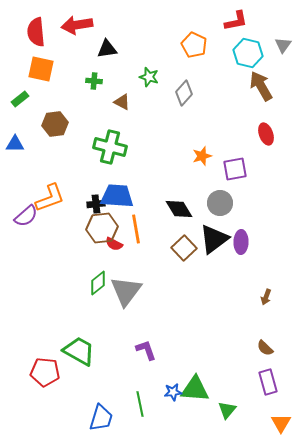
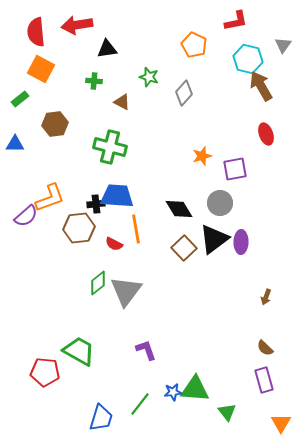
cyan hexagon at (248, 53): moved 6 px down
orange square at (41, 69): rotated 16 degrees clockwise
brown hexagon at (102, 228): moved 23 px left
purple rectangle at (268, 382): moved 4 px left, 2 px up
green line at (140, 404): rotated 50 degrees clockwise
green triangle at (227, 410): moved 2 px down; rotated 18 degrees counterclockwise
